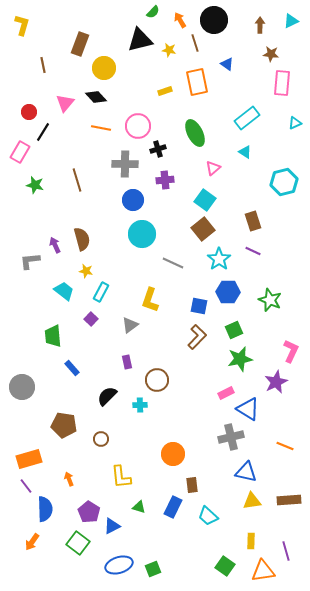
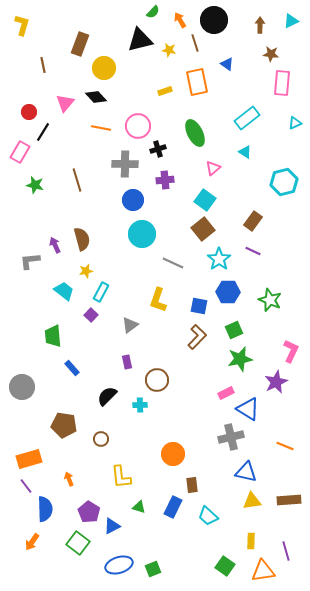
brown rectangle at (253, 221): rotated 54 degrees clockwise
yellow star at (86, 271): rotated 24 degrees counterclockwise
yellow L-shape at (150, 300): moved 8 px right
purple square at (91, 319): moved 4 px up
